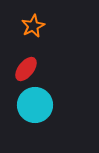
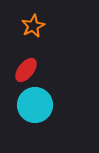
red ellipse: moved 1 px down
